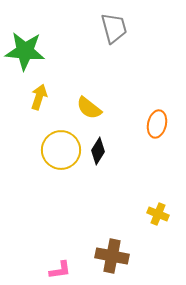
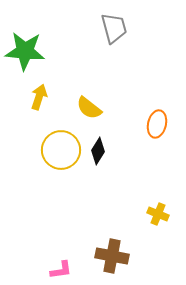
pink L-shape: moved 1 px right
